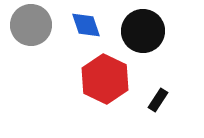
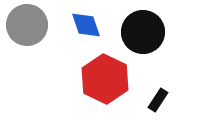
gray circle: moved 4 px left
black circle: moved 1 px down
